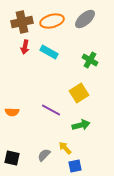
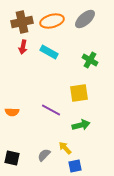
red arrow: moved 2 px left
yellow square: rotated 24 degrees clockwise
